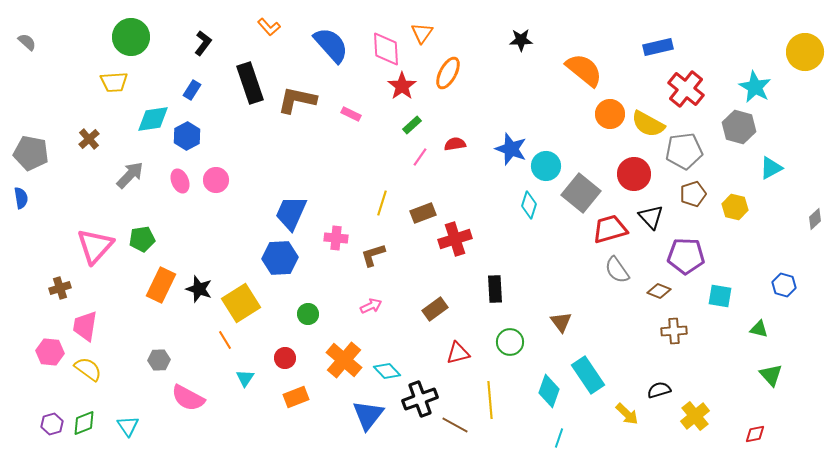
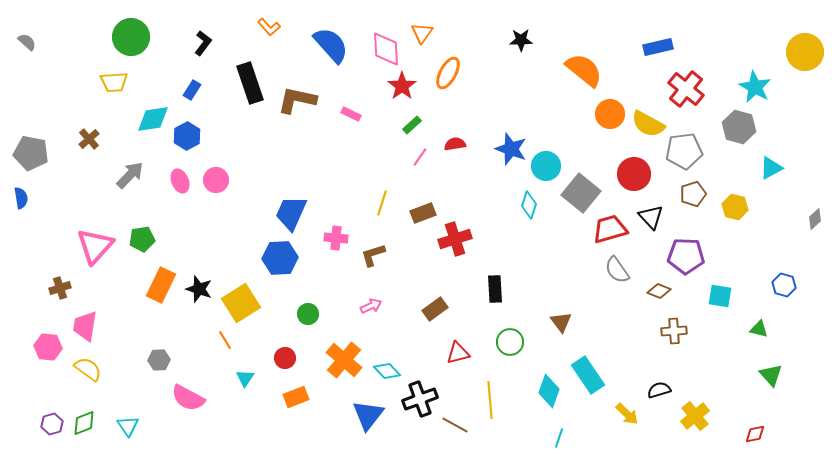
pink hexagon at (50, 352): moved 2 px left, 5 px up
